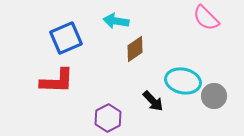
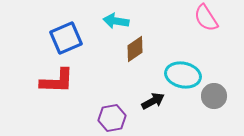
pink semicircle: rotated 12 degrees clockwise
cyan ellipse: moved 6 px up
black arrow: rotated 75 degrees counterclockwise
purple hexagon: moved 4 px right; rotated 16 degrees clockwise
